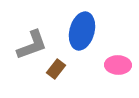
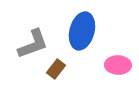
gray L-shape: moved 1 px right, 1 px up
